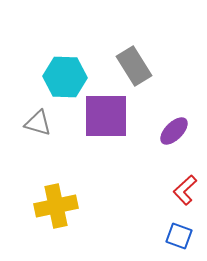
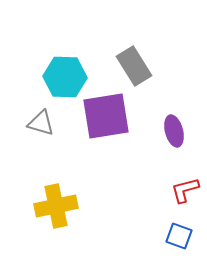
purple square: rotated 9 degrees counterclockwise
gray triangle: moved 3 px right
purple ellipse: rotated 60 degrees counterclockwise
red L-shape: rotated 28 degrees clockwise
